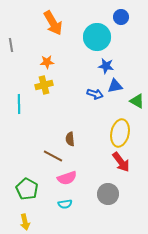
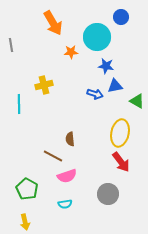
orange star: moved 24 px right, 10 px up
pink semicircle: moved 2 px up
